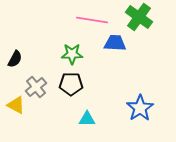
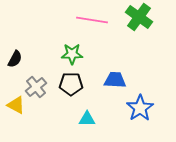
blue trapezoid: moved 37 px down
